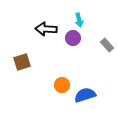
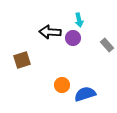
black arrow: moved 4 px right, 3 px down
brown square: moved 2 px up
blue semicircle: moved 1 px up
